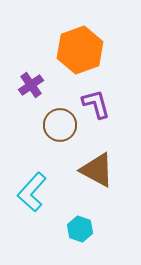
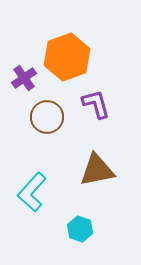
orange hexagon: moved 13 px left, 7 px down
purple cross: moved 7 px left, 7 px up
brown circle: moved 13 px left, 8 px up
brown triangle: rotated 39 degrees counterclockwise
